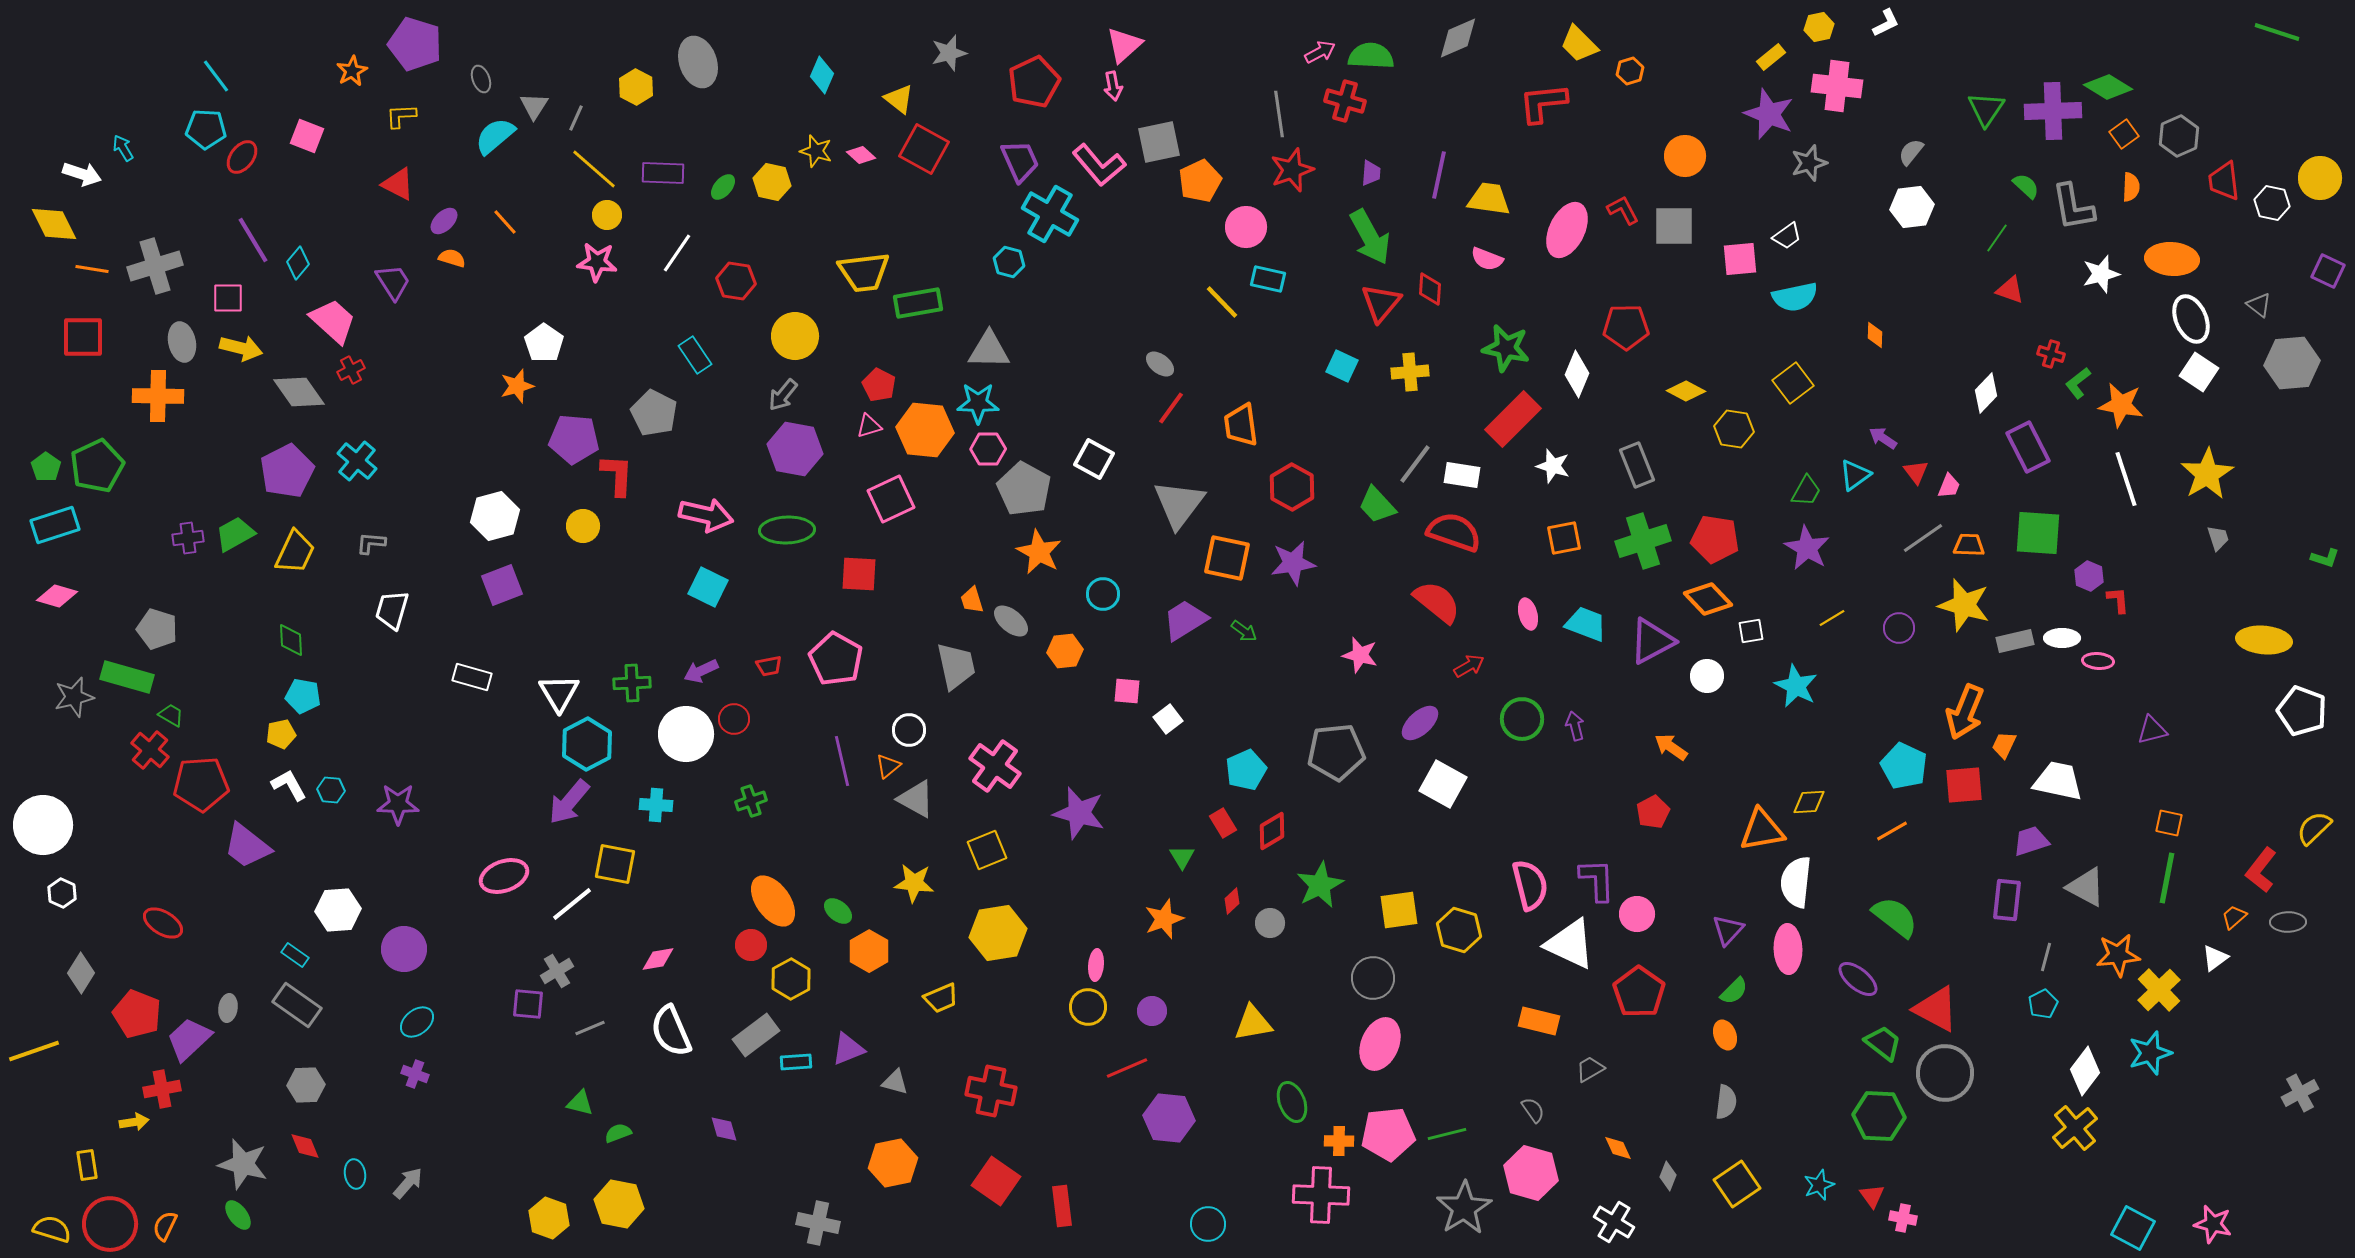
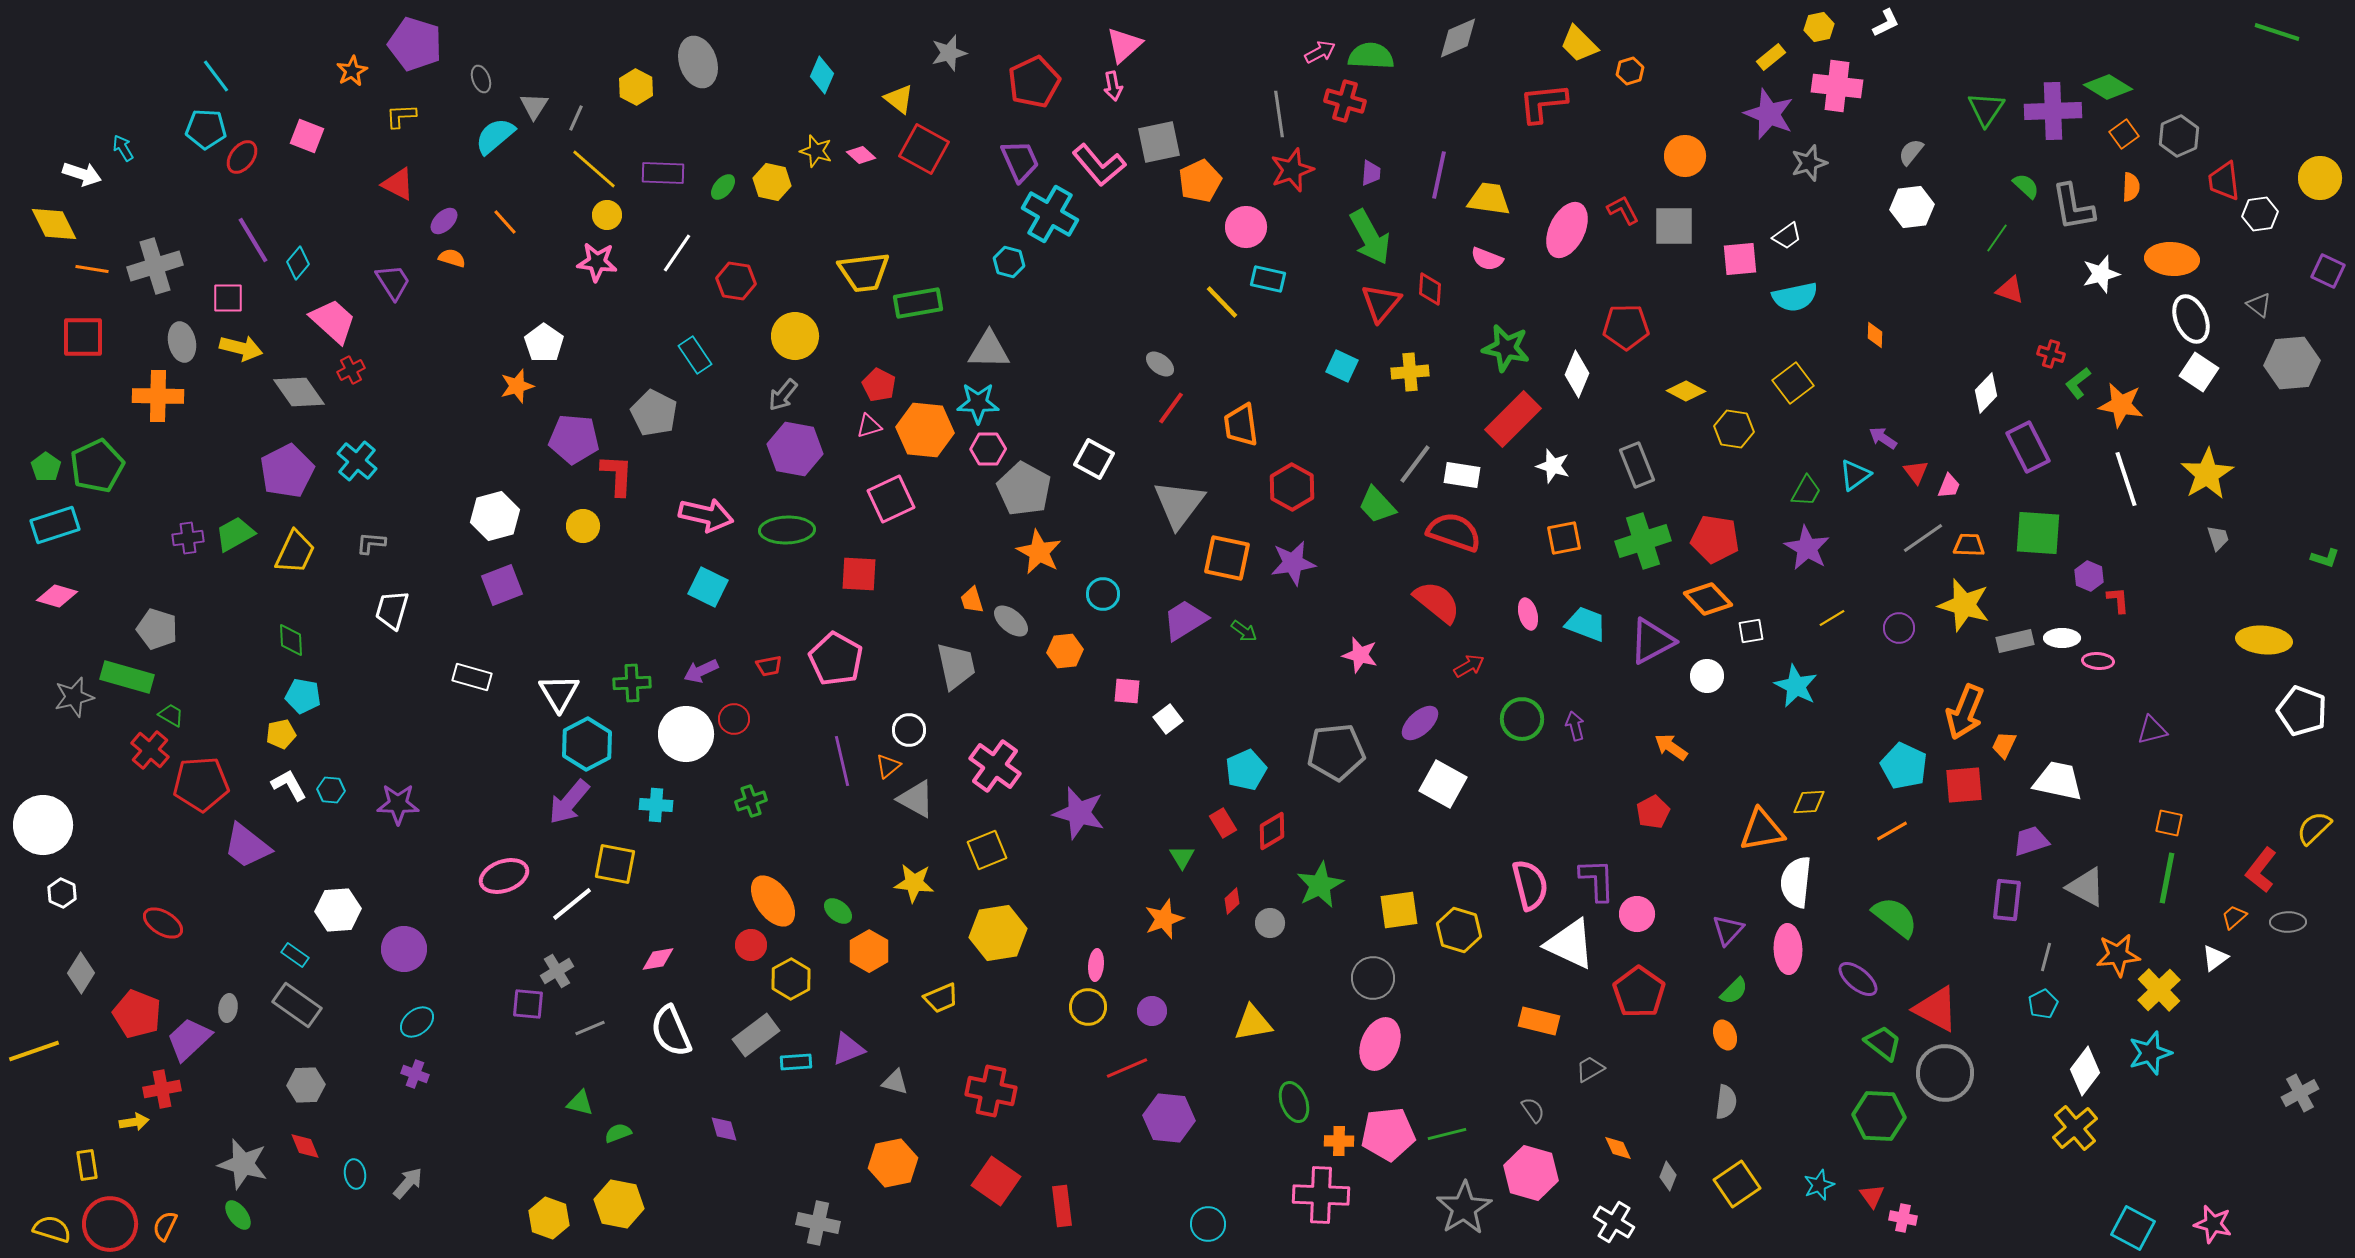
white hexagon at (2272, 203): moved 12 px left, 11 px down; rotated 20 degrees counterclockwise
green ellipse at (1292, 1102): moved 2 px right
